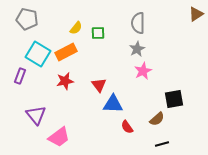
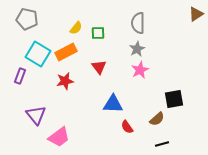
pink star: moved 3 px left, 1 px up
red triangle: moved 18 px up
